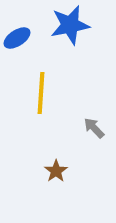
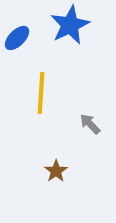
blue star: rotated 15 degrees counterclockwise
blue ellipse: rotated 12 degrees counterclockwise
gray arrow: moved 4 px left, 4 px up
